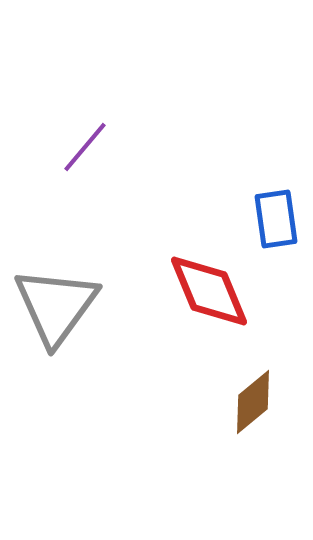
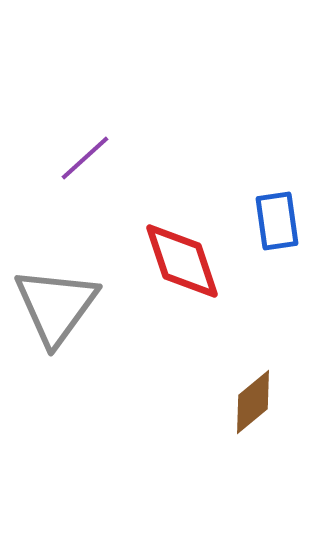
purple line: moved 11 px down; rotated 8 degrees clockwise
blue rectangle: moved 1 px right, 2 px down
red diamond: moved 27 px left, 30 px up; rotated 4 degrees clockwise
